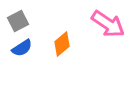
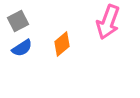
pink arrow: moved 2 px up; rotated 76 degrees clockwise
